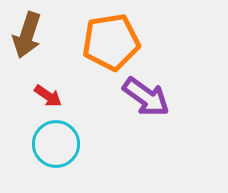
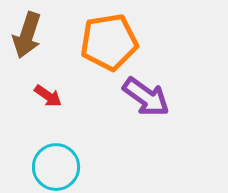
orange pentagon: moved 2 px left
cyan circle: moved 23 px down
